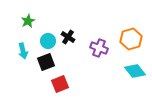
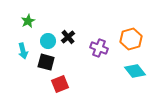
black cross: rotated 16 degrees clockwise
black square: rotated 36 degrees clockwise
